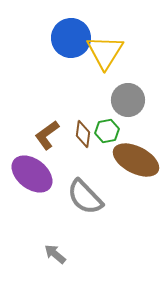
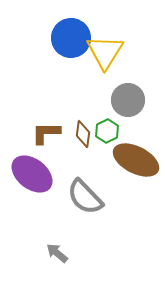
green hexagon: rotated 15 degrees counterclockwise
brown L-shape: moved 1 px left, 2 px up; rotated 36 degrees clockwise
gray arrow: moved 2 px right, 1 px up
